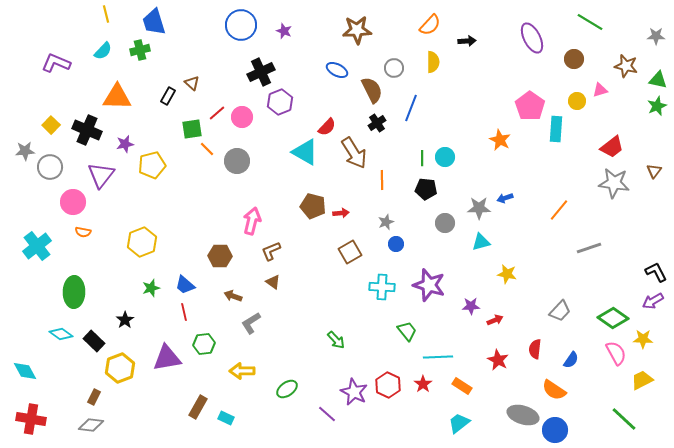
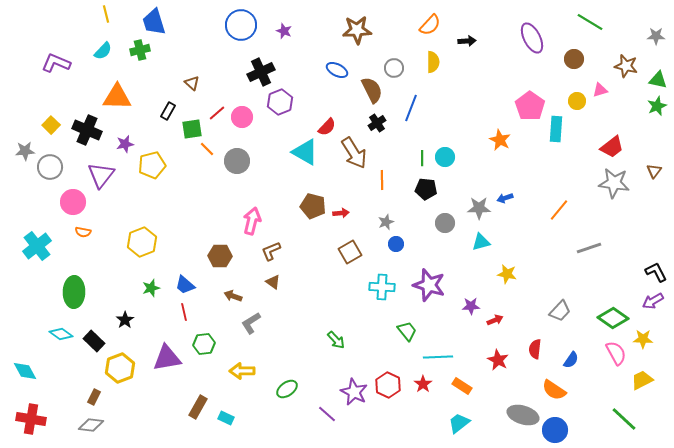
black rectangle at (168, 96): moved 15 px down
